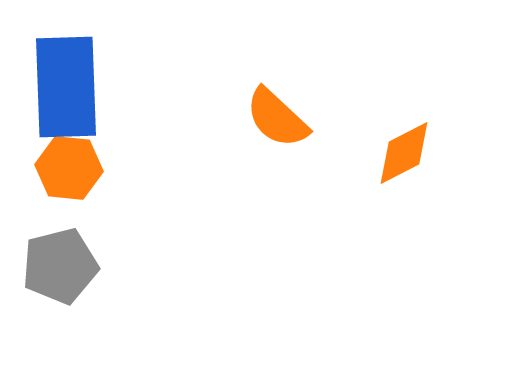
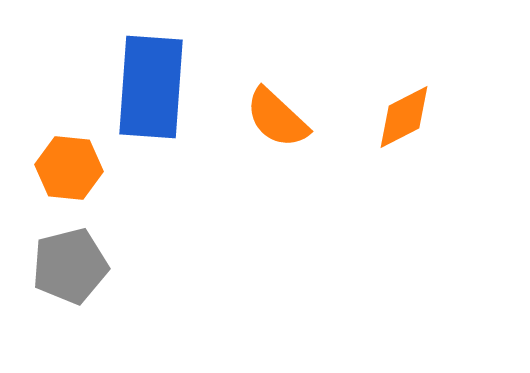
blue rectangle: moved 85 px right; rotated 6 degrees clockwise
orange diamond: moved 36 px up
gray pentagon: moved 10 px right
